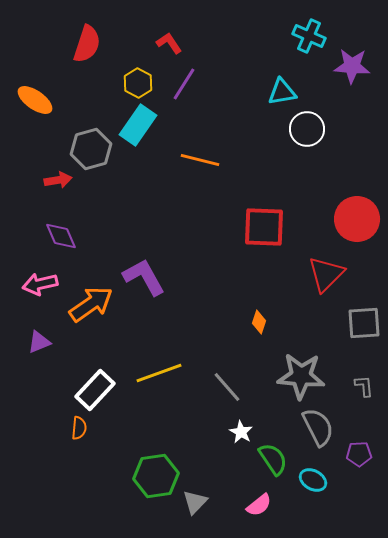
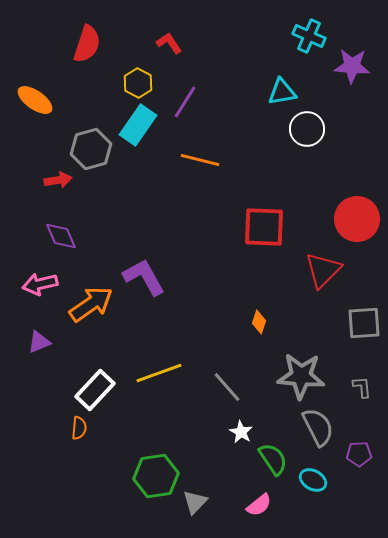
purple line: moved 1 px right, 18 px down
red triangle: moved 3 px left, 4 px up
gray L-shape: moved 2 px left, 1 px down
